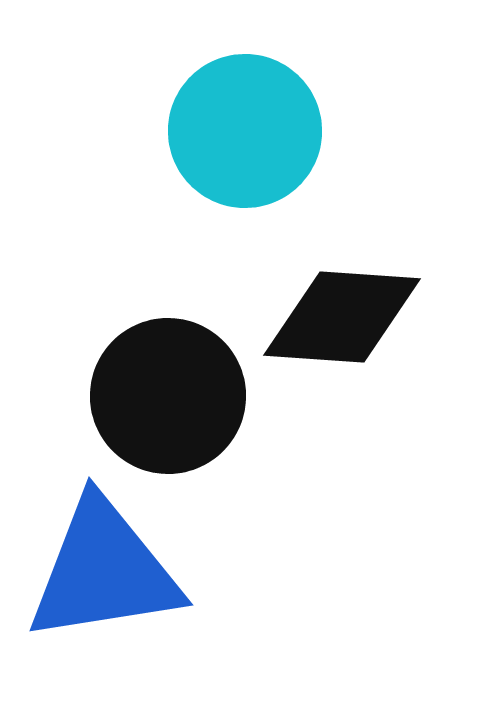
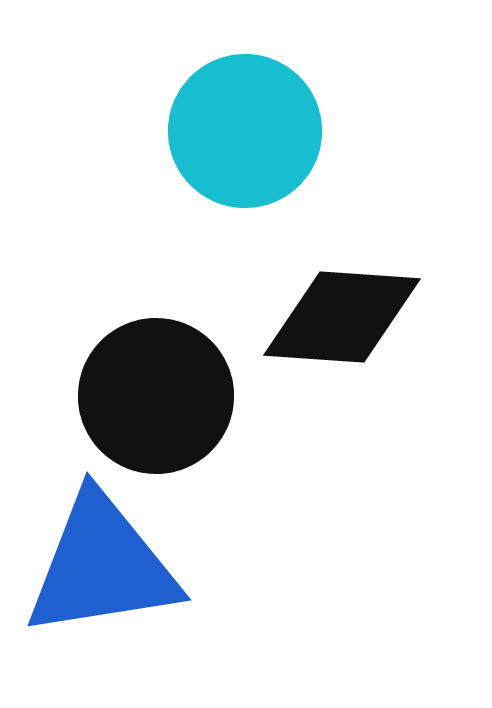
black circle: moved 12 px left
blue triangle: moved 2 px left, 5 px up
